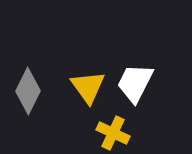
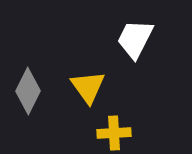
white trapezoid: moved 44 px up
yellow cross: moved 1 px right; rotated 28 degrees counterclockwise
